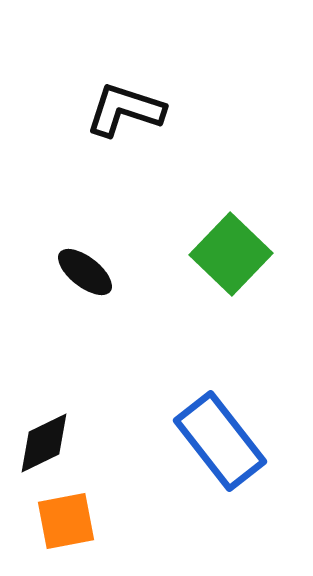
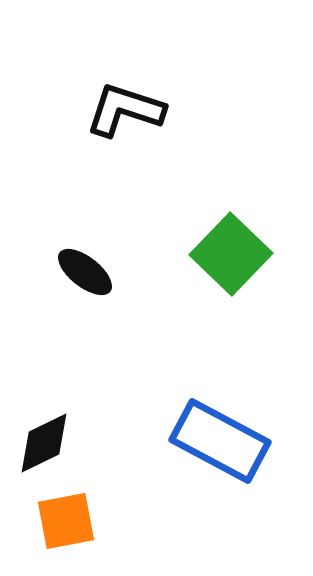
blue rectangle: rotated 24 degrees counterclockwise
